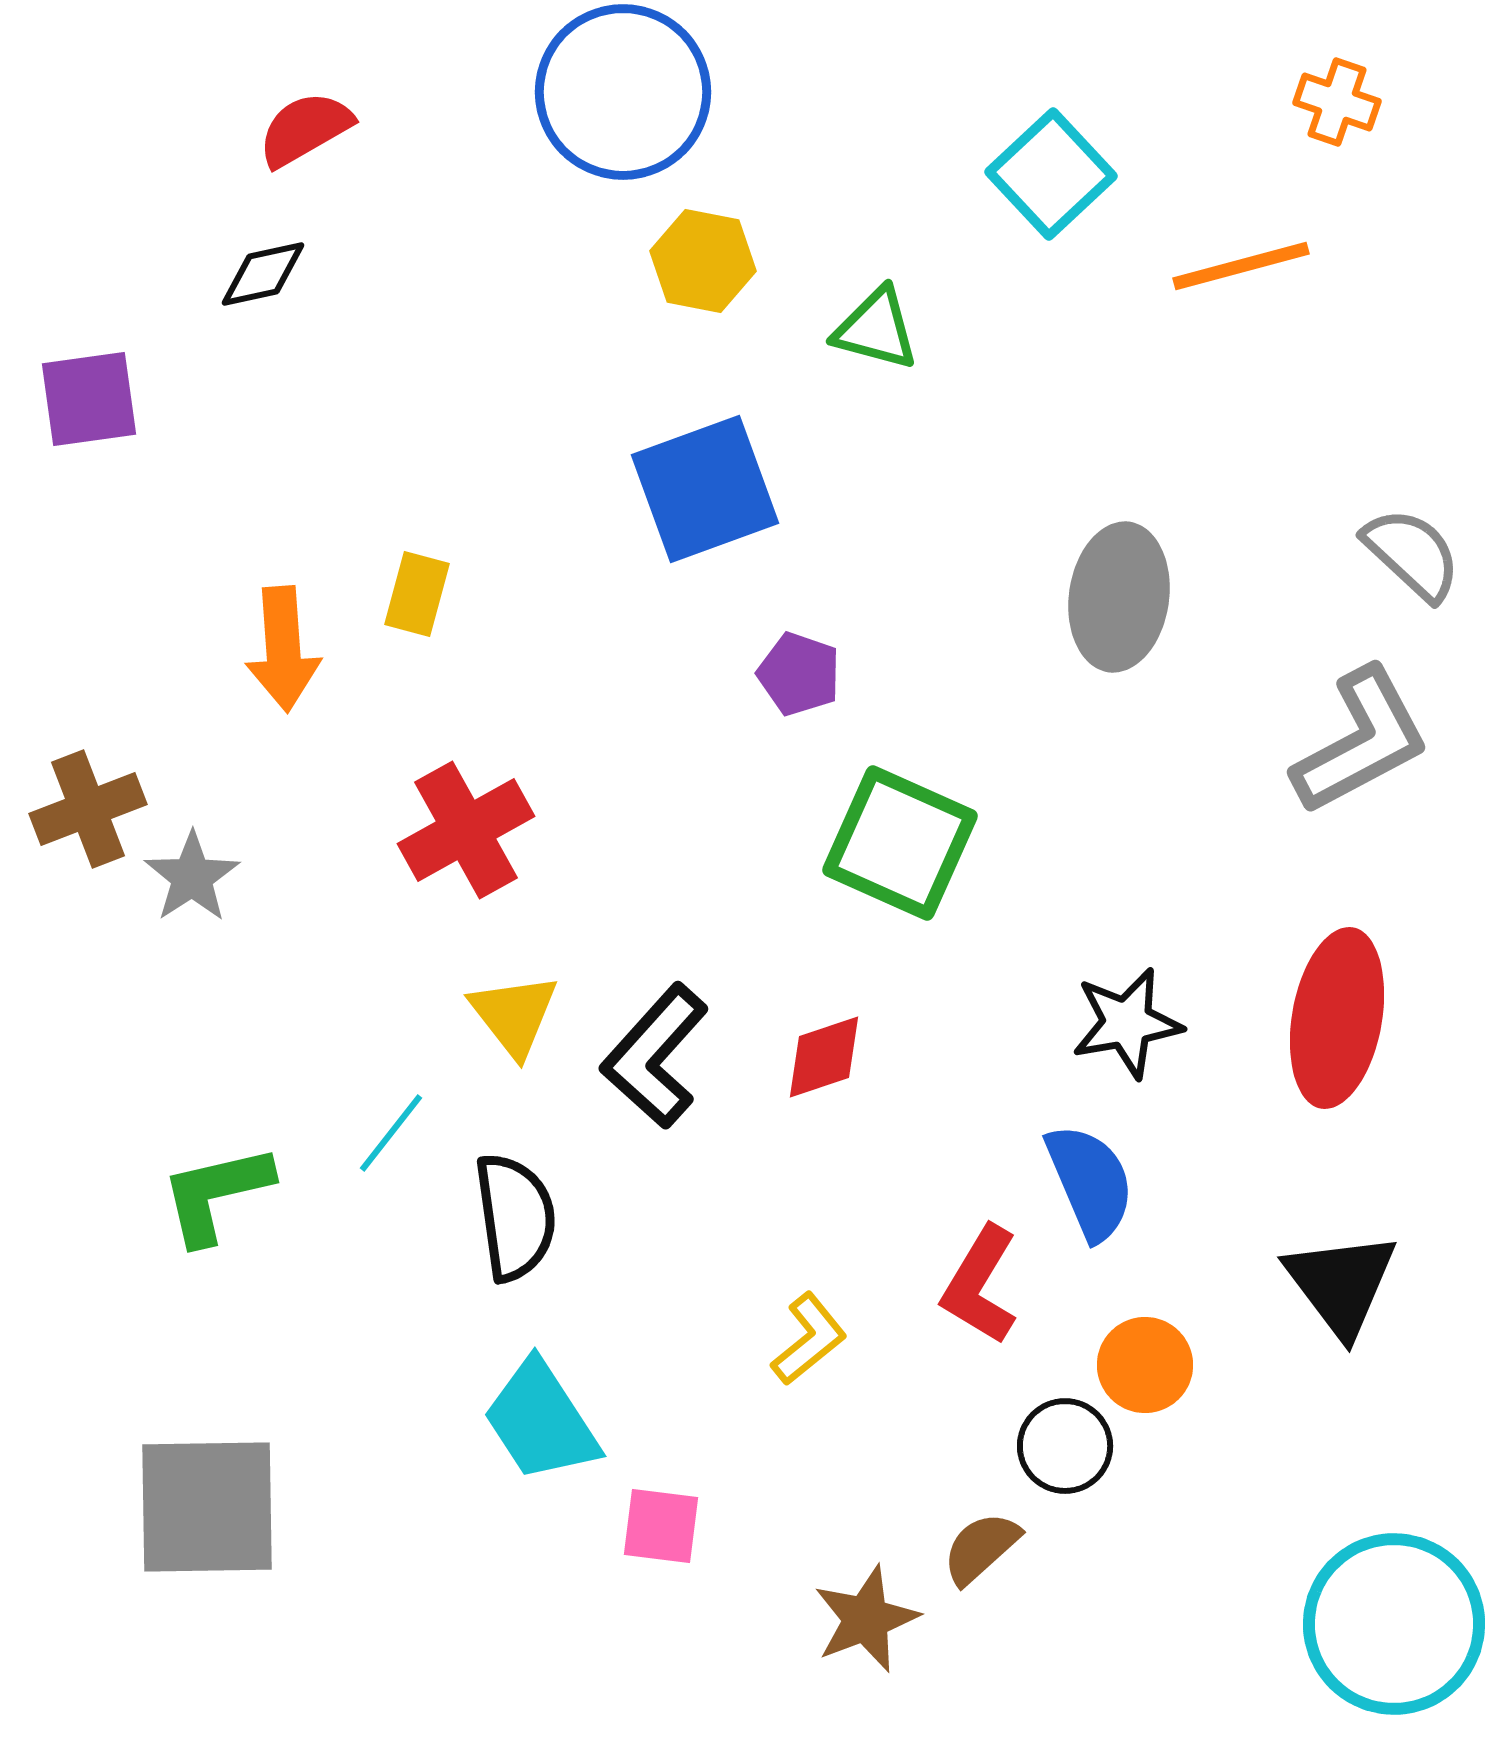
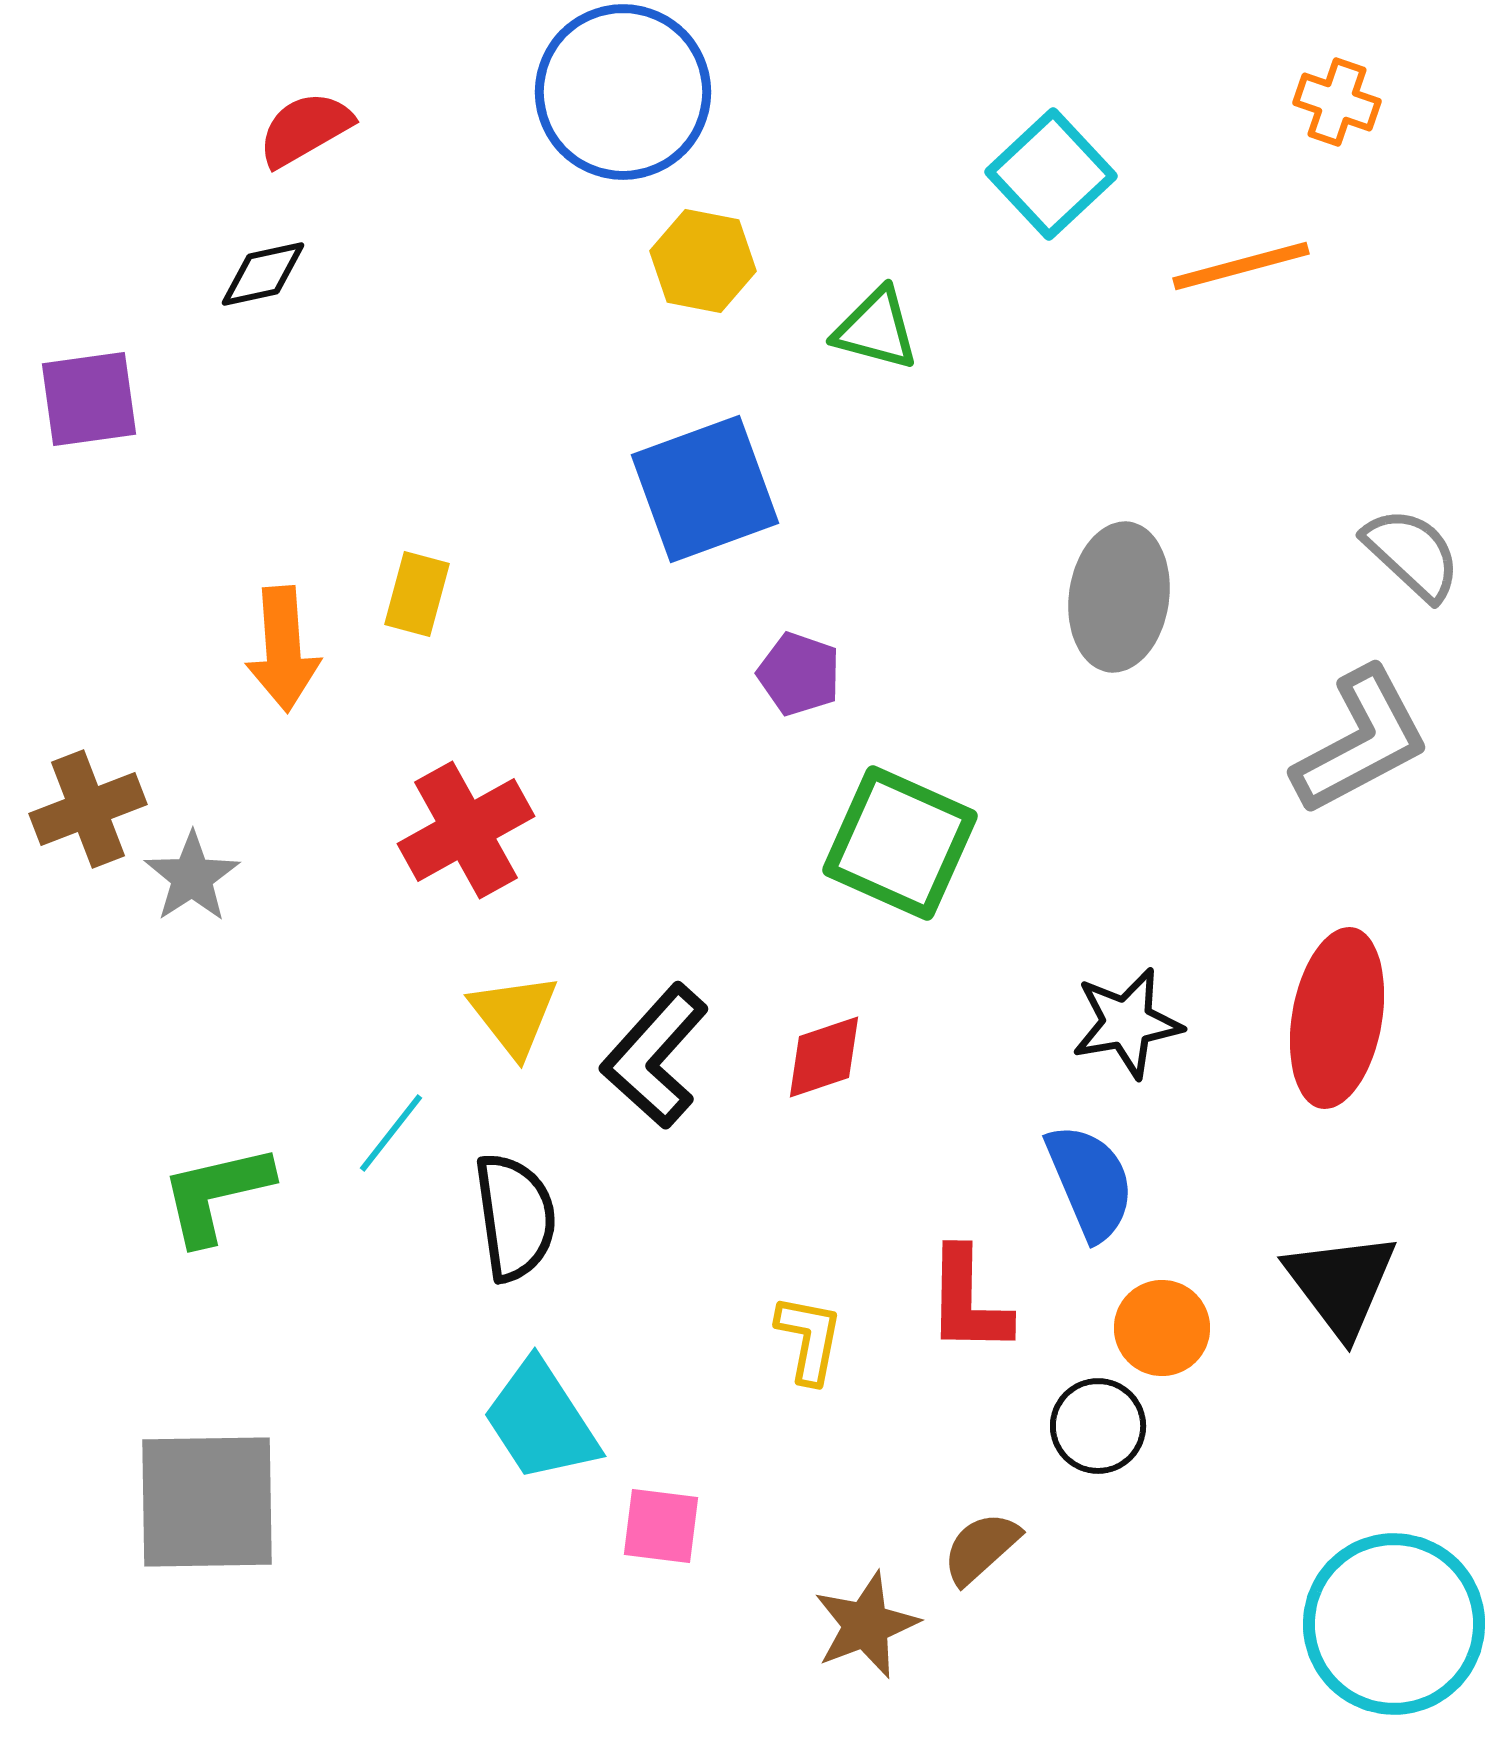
red L-shape: moved 12 px left, 16 px down; rotated 30 degrees counterclockwise
yellow L-shape: rotated 40 degrees counterclockwise
orange circle: moved 17 px right, 37 px up
black circle: moved 33 px right, 20 px up
gray square: moved 5 px up
brown star: moved 6 px down
